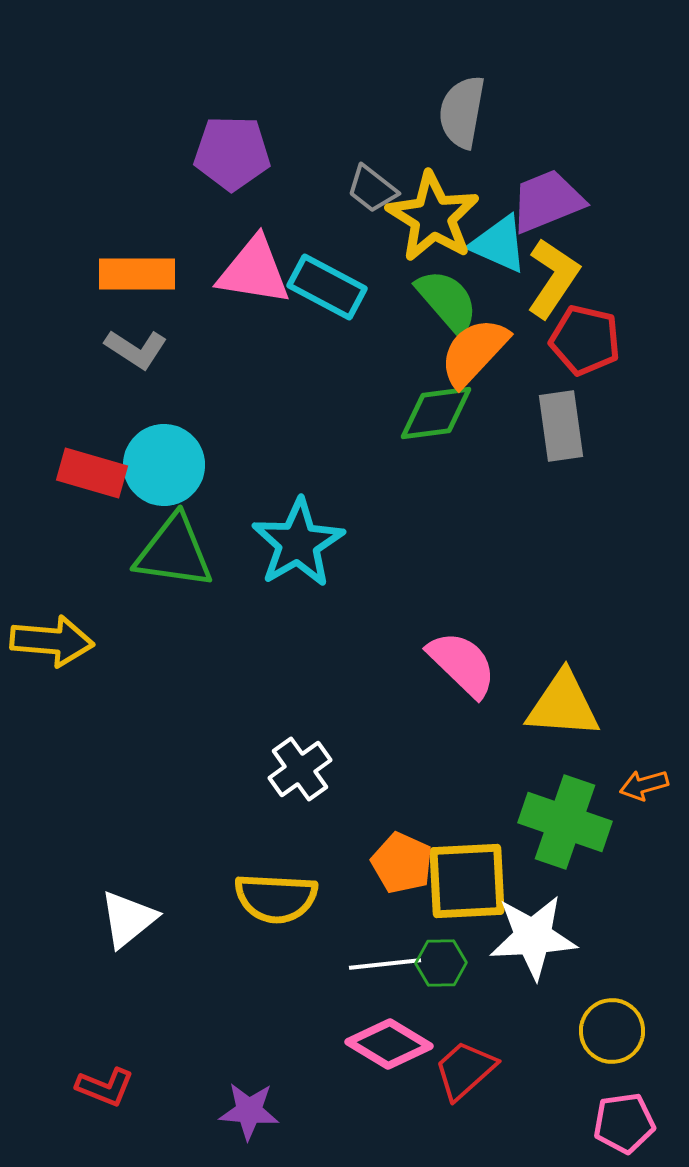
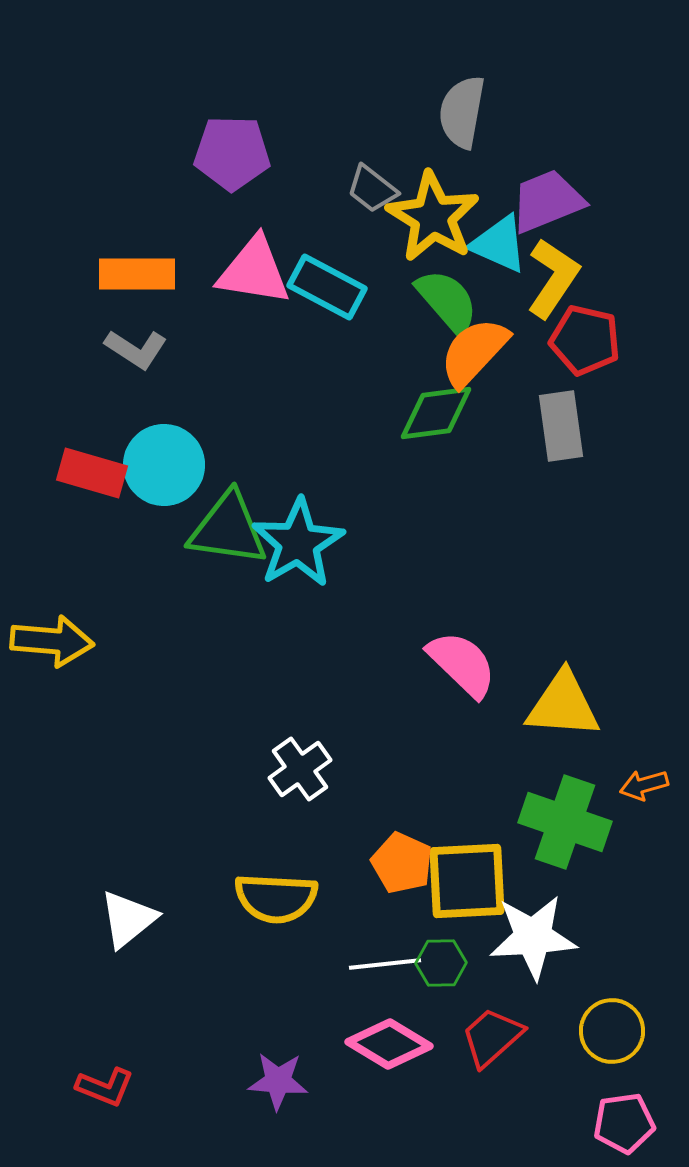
green triangle: moved 54 px right, 23 px up
red trapezoid: moved 27 px right, 33 px up
purple star: moved 29 px right, 30 px up
